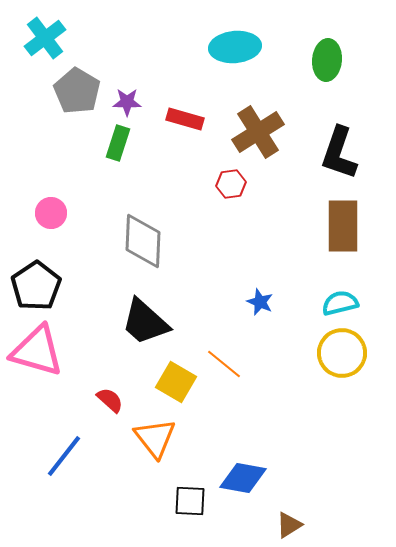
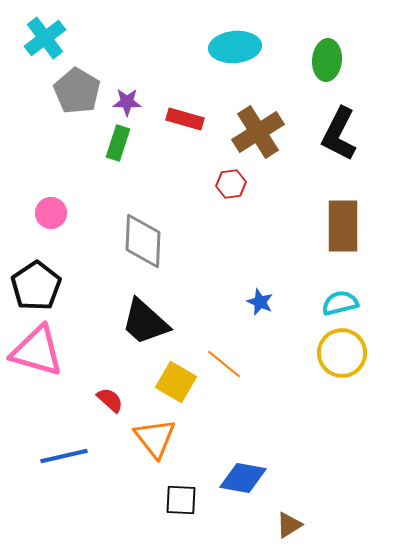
black L-shape: moved 19 px up; rotated 8 degrees clockwise
blue line: rotated 39 degrees clockwise
black square: moved 9 px left, 1 px up
